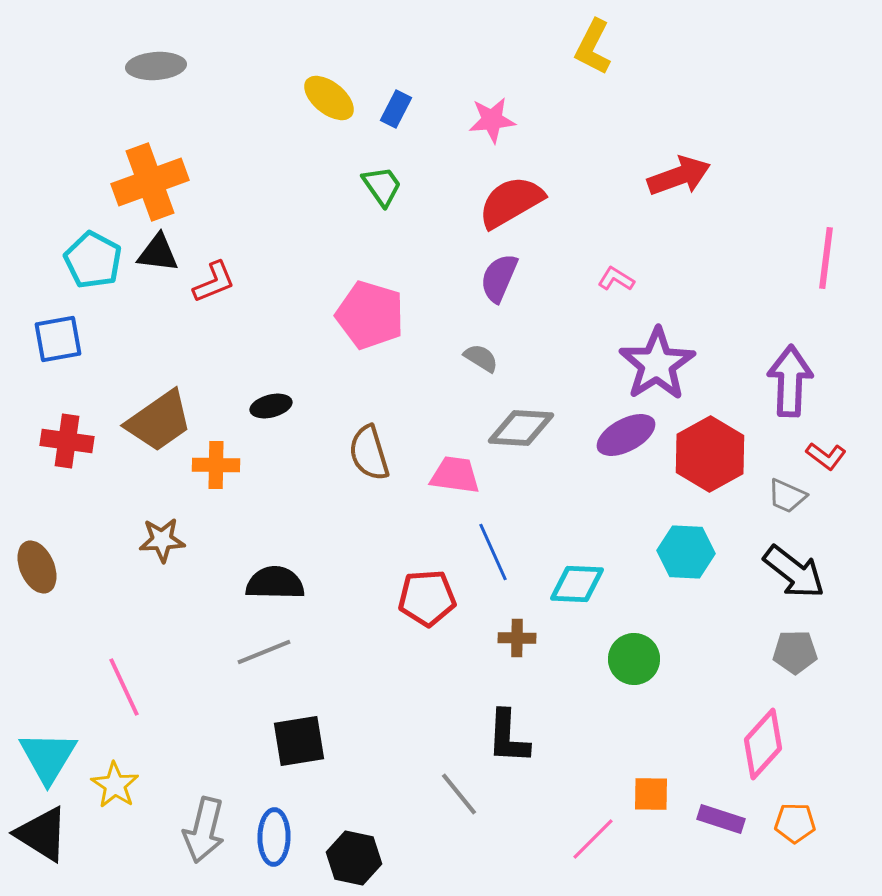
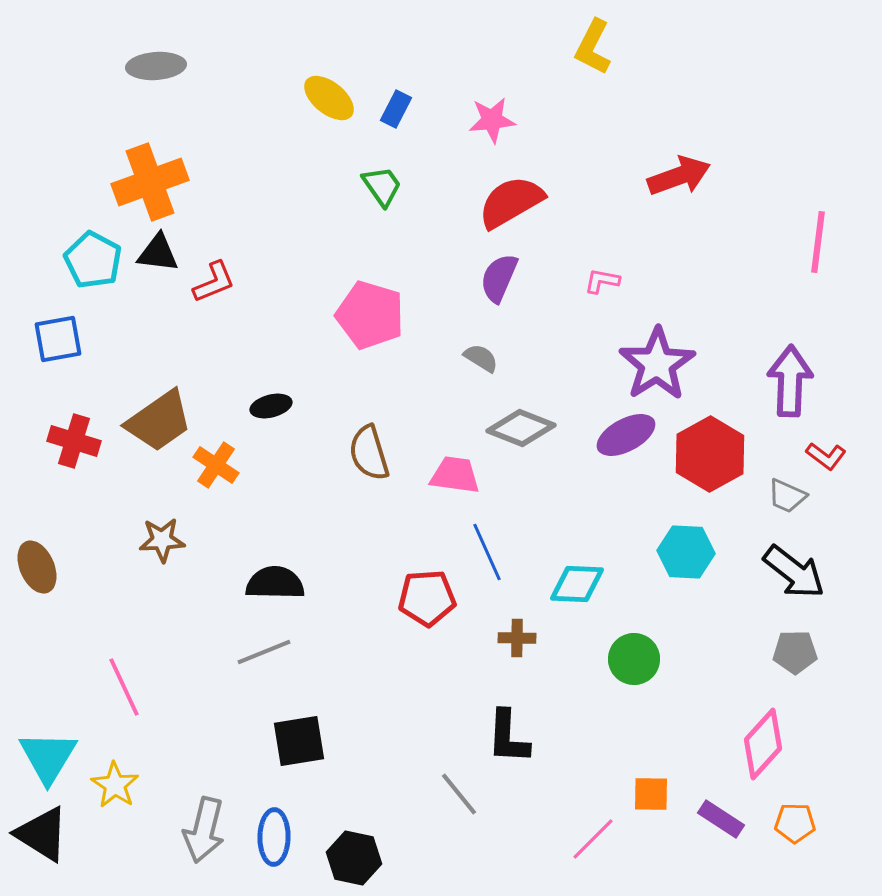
pink line at (826, 258): moved 8 px left, 16 px up
pink L-shape at (616, 279): moved 14 px left, 2 px down; rotated 21 degrees counterclockwise
gray diamond at (521, 428): rotated 18 degrees clockwise
red cross at (67, 441): moved 7 px right; rotated 9 degrees clockwise
orange cross at (216, 465): rotated 33 degrees clockwise
blue line at (493, 552): moved 6 px left
purple rectangle at (721, 819): rotated 15 degrees clockwise
